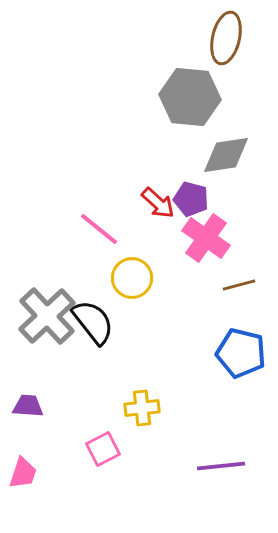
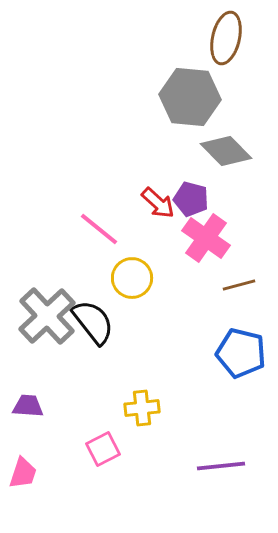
gray diamond: moved 4 px up; rotated 54 degrees clockwise
